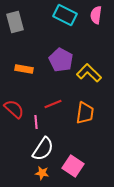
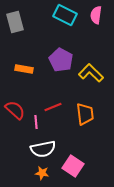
yellow L-shape: moved 2 px right
red line: moved 3 px down
red semicircle: moved 1 px right, 1 px down
orange trapezoid: moved 1 px down; rotated 15 degrees counterclockwise
white semicircle: rotated 45 degrees clockwise
